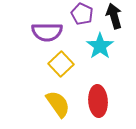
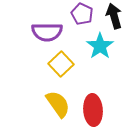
red ellipse: moved 5 px left, 9 px down
